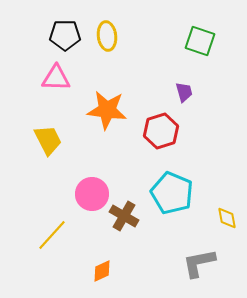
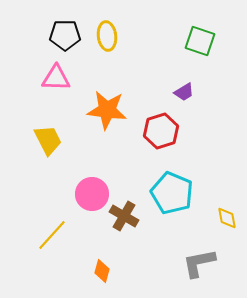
purple trapezoid: rotated 75 degrees clockwise
orange diamond: rotated 50 degrees counterclockwise
